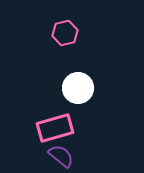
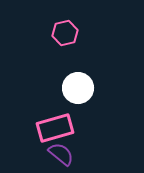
purple semicircle: moved 2 px up
